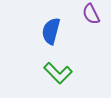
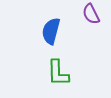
green L-shape: rotated 44 degrees clockwise
